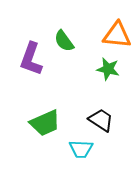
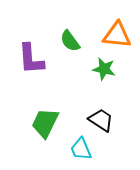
green semicircle: moved 6 px right
purple L-shape: rotated 24 degrees counterclockwise
green star: moved 4 px left
green trapezoid: rotated 140 degrees clockwise
cyan trapezoid: rotated 65 degrees clockwise
